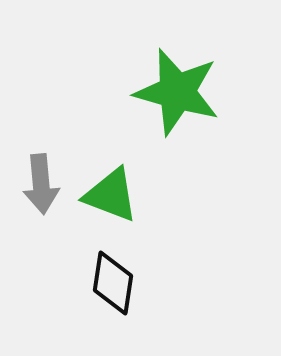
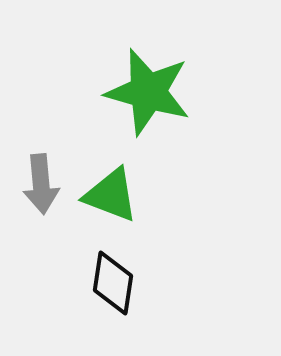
green star: moved 29 px left
